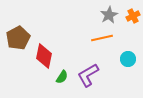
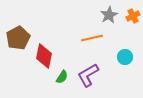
orange line: moved 10 px left
cyan circle: moved 3 px left, 2 px up
